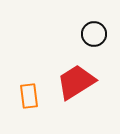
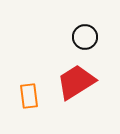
black circle: moved 9 px left, 3 px down
